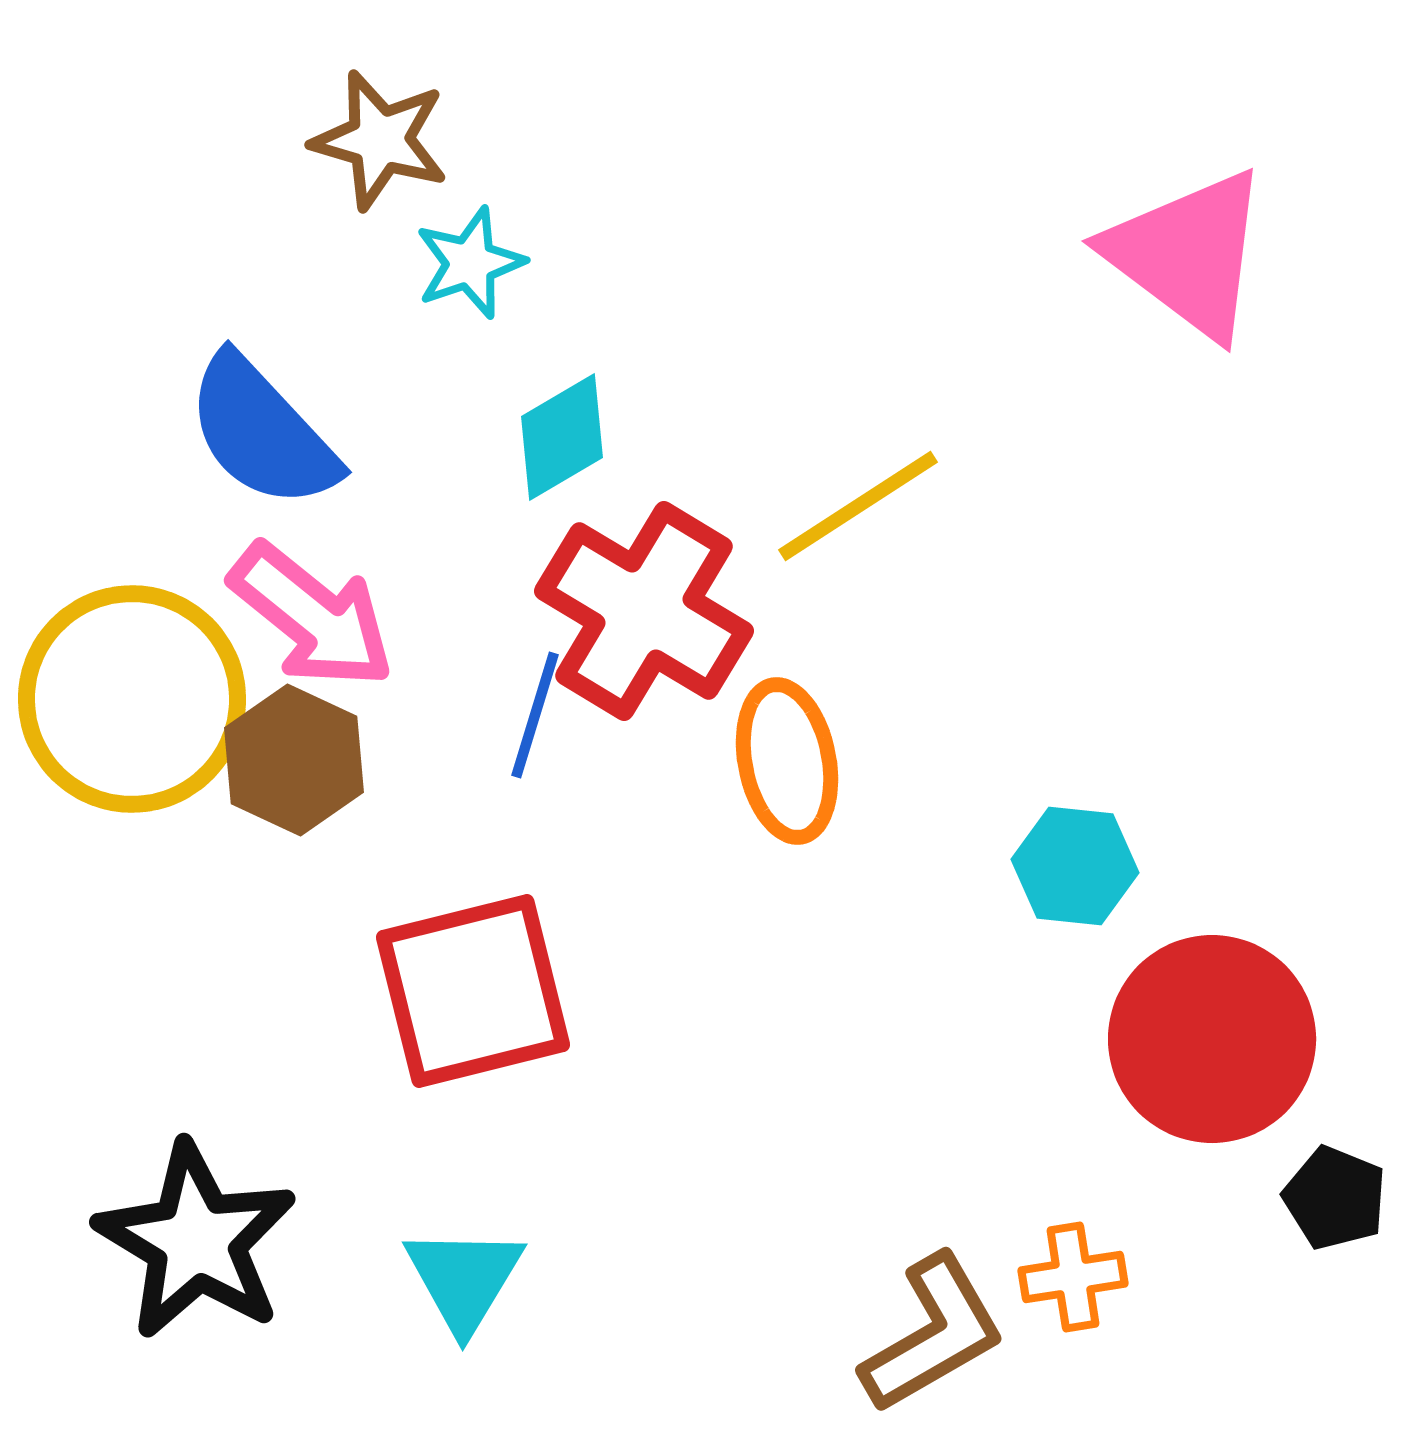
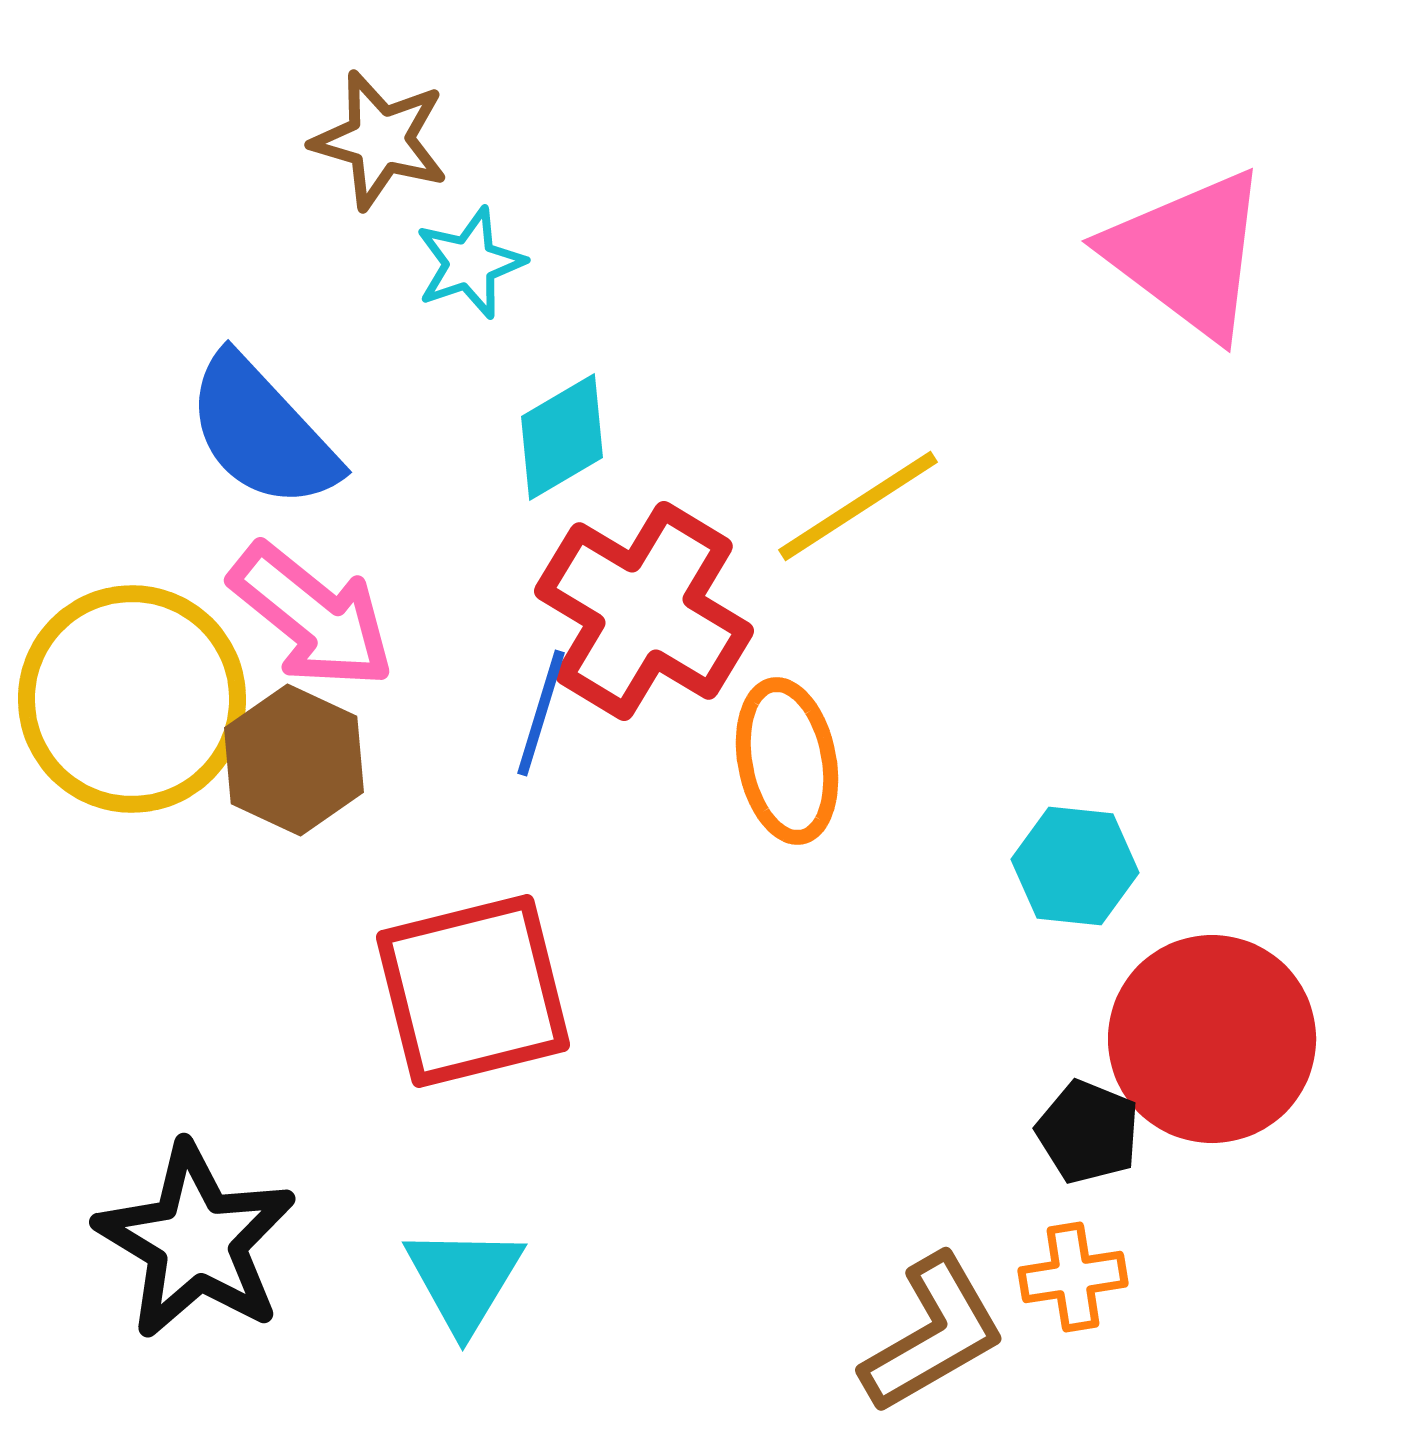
blue line: moved 6 px right, 2 px up
black pentagon: moved 247 px left, 66 px up
